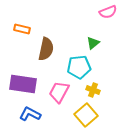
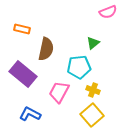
purple rectangle: moved 10 px up; rotated 32 degrees clockwise
yellow square: moved 6 px right
